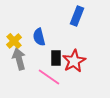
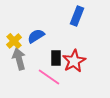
blue semicircle: moved 3 px left, 1 px up; rotated 72 degrees clockwise
